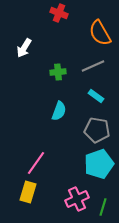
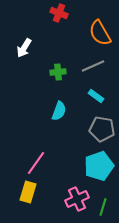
gray pentagon: moved 5 px right, 1 px up
cyan pentagon: moved 2 px down
